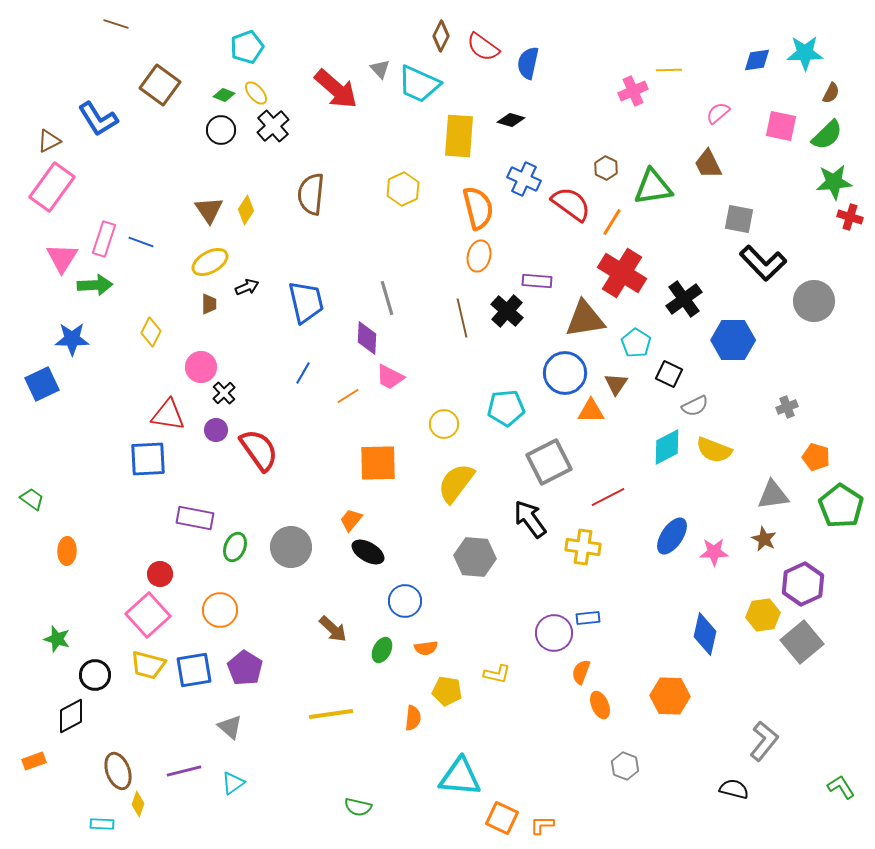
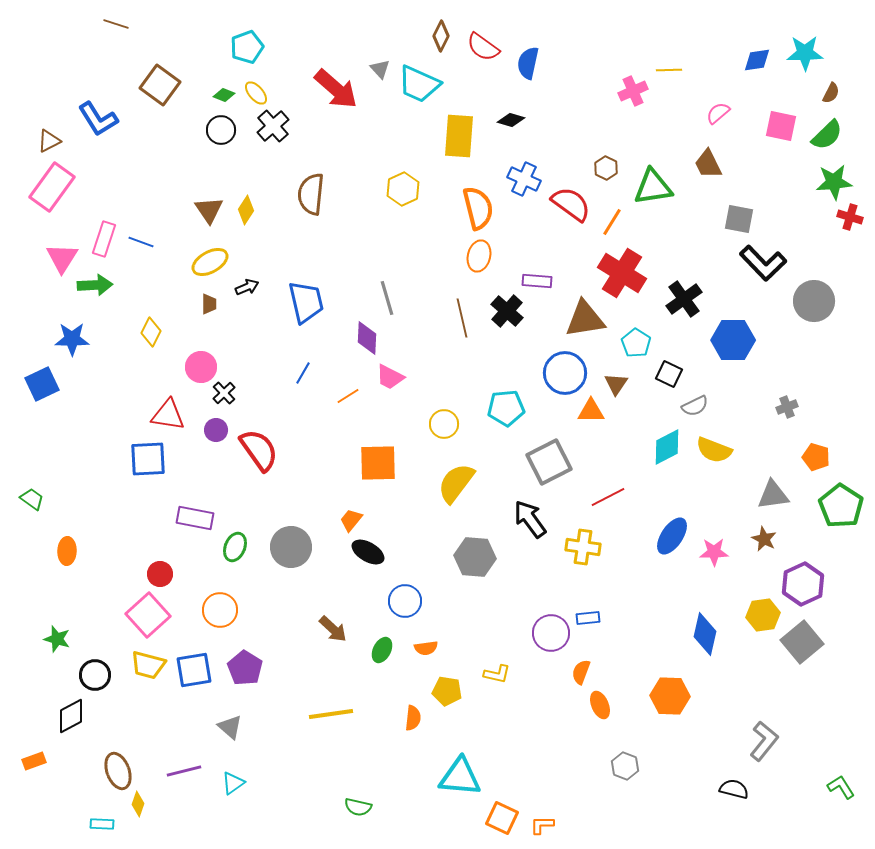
purple circle at (554, 633): moved 3 px left
